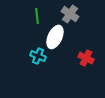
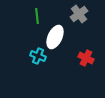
gray cross: moved 9 px right; rotated 18 degrees clockwise
